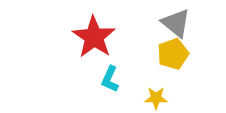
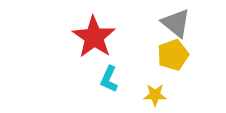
yellow pentagon: moved 1 px down
cyan L-shape: moved 1 px left
yellow star: moved 1 px left, 3 px up
